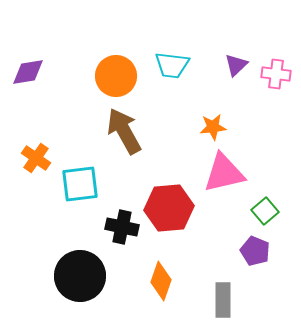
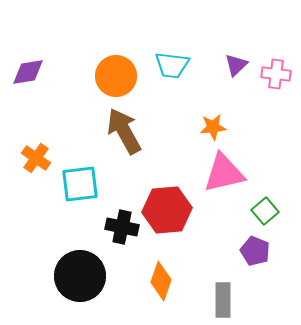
red hexagon: moved 2 px left, 2 px down
